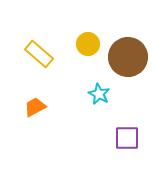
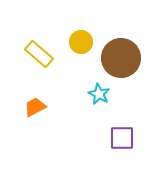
yellow circle: moved 7 px left, 2 px up
brown circle: moved 7 px left, 1 px down
purple square: moved 5 px left
